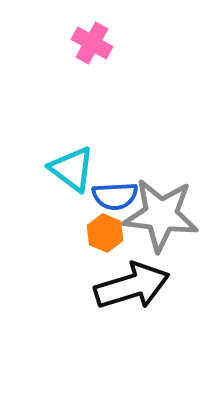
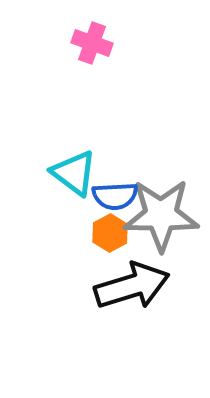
pink cross: rotated 9 degrees counterclockwise
cyan triangle: moved 2 px right, 4 px down
gray star: rotated 6 degrees counterclockwise
orange hexagon: moved 5 px right; rotated 9 degrees clockwise
